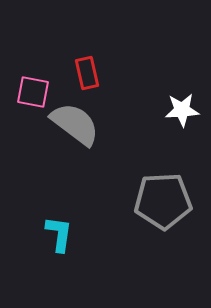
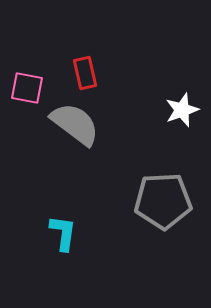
red rectangle: moved 2 px left
pink square: moved 6 px left, 4 px up
white star: rotated 16 degrees counterclockwise
cyan L-shape: moved 4 px right, 1 px up
